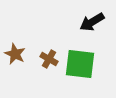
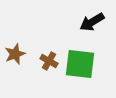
brown star: rotated 25 degrees clockwise
brown cross: moved 2 px down
